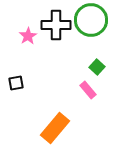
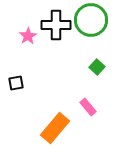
pink rectangle: moved 17 px down
